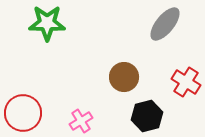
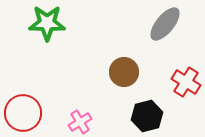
brown circle: moved 5 px up
pink cross: moved 1 px left, 1 px down
